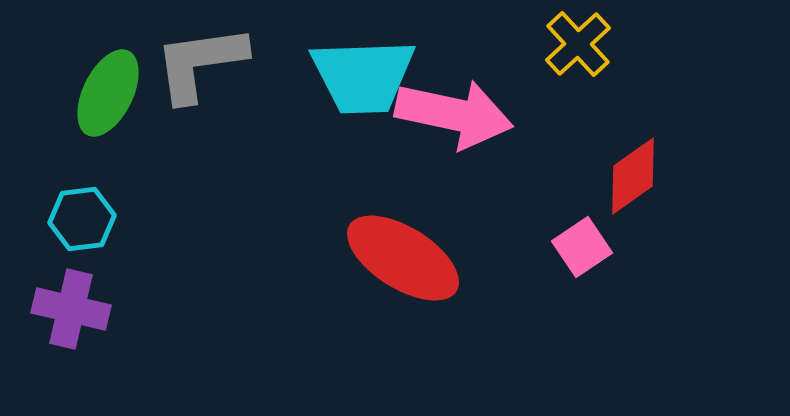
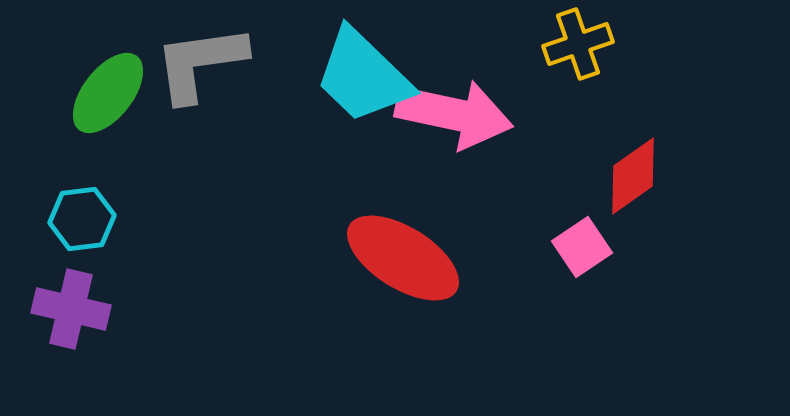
yellow cross: rotated 24 degrees clockwise
cyan trapezoid: rotated 46 degrees clockwise
green ellipse: rotated 12 degrees clockwise
